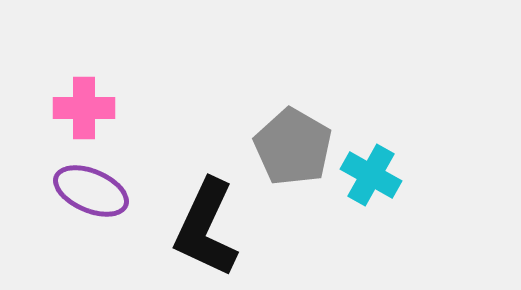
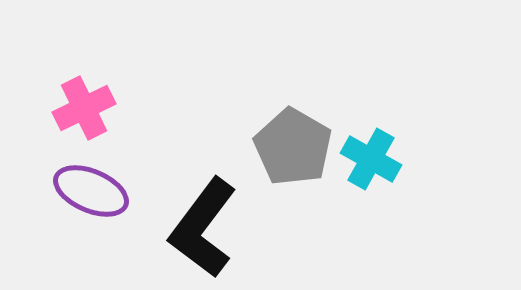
pink cross: rotated 26 degrees counterclockwise
cyan cross: moved 16 px up
black L-shape: moved 3 px left; rotated 12 degrees clockwise
